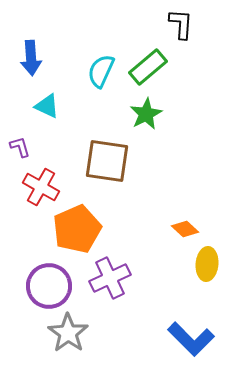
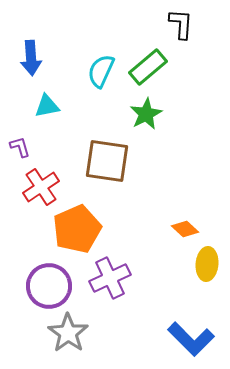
cyan triangle: rotated 36 degrees counterclockwise
red cross: rotated 27 degrees clockwise
